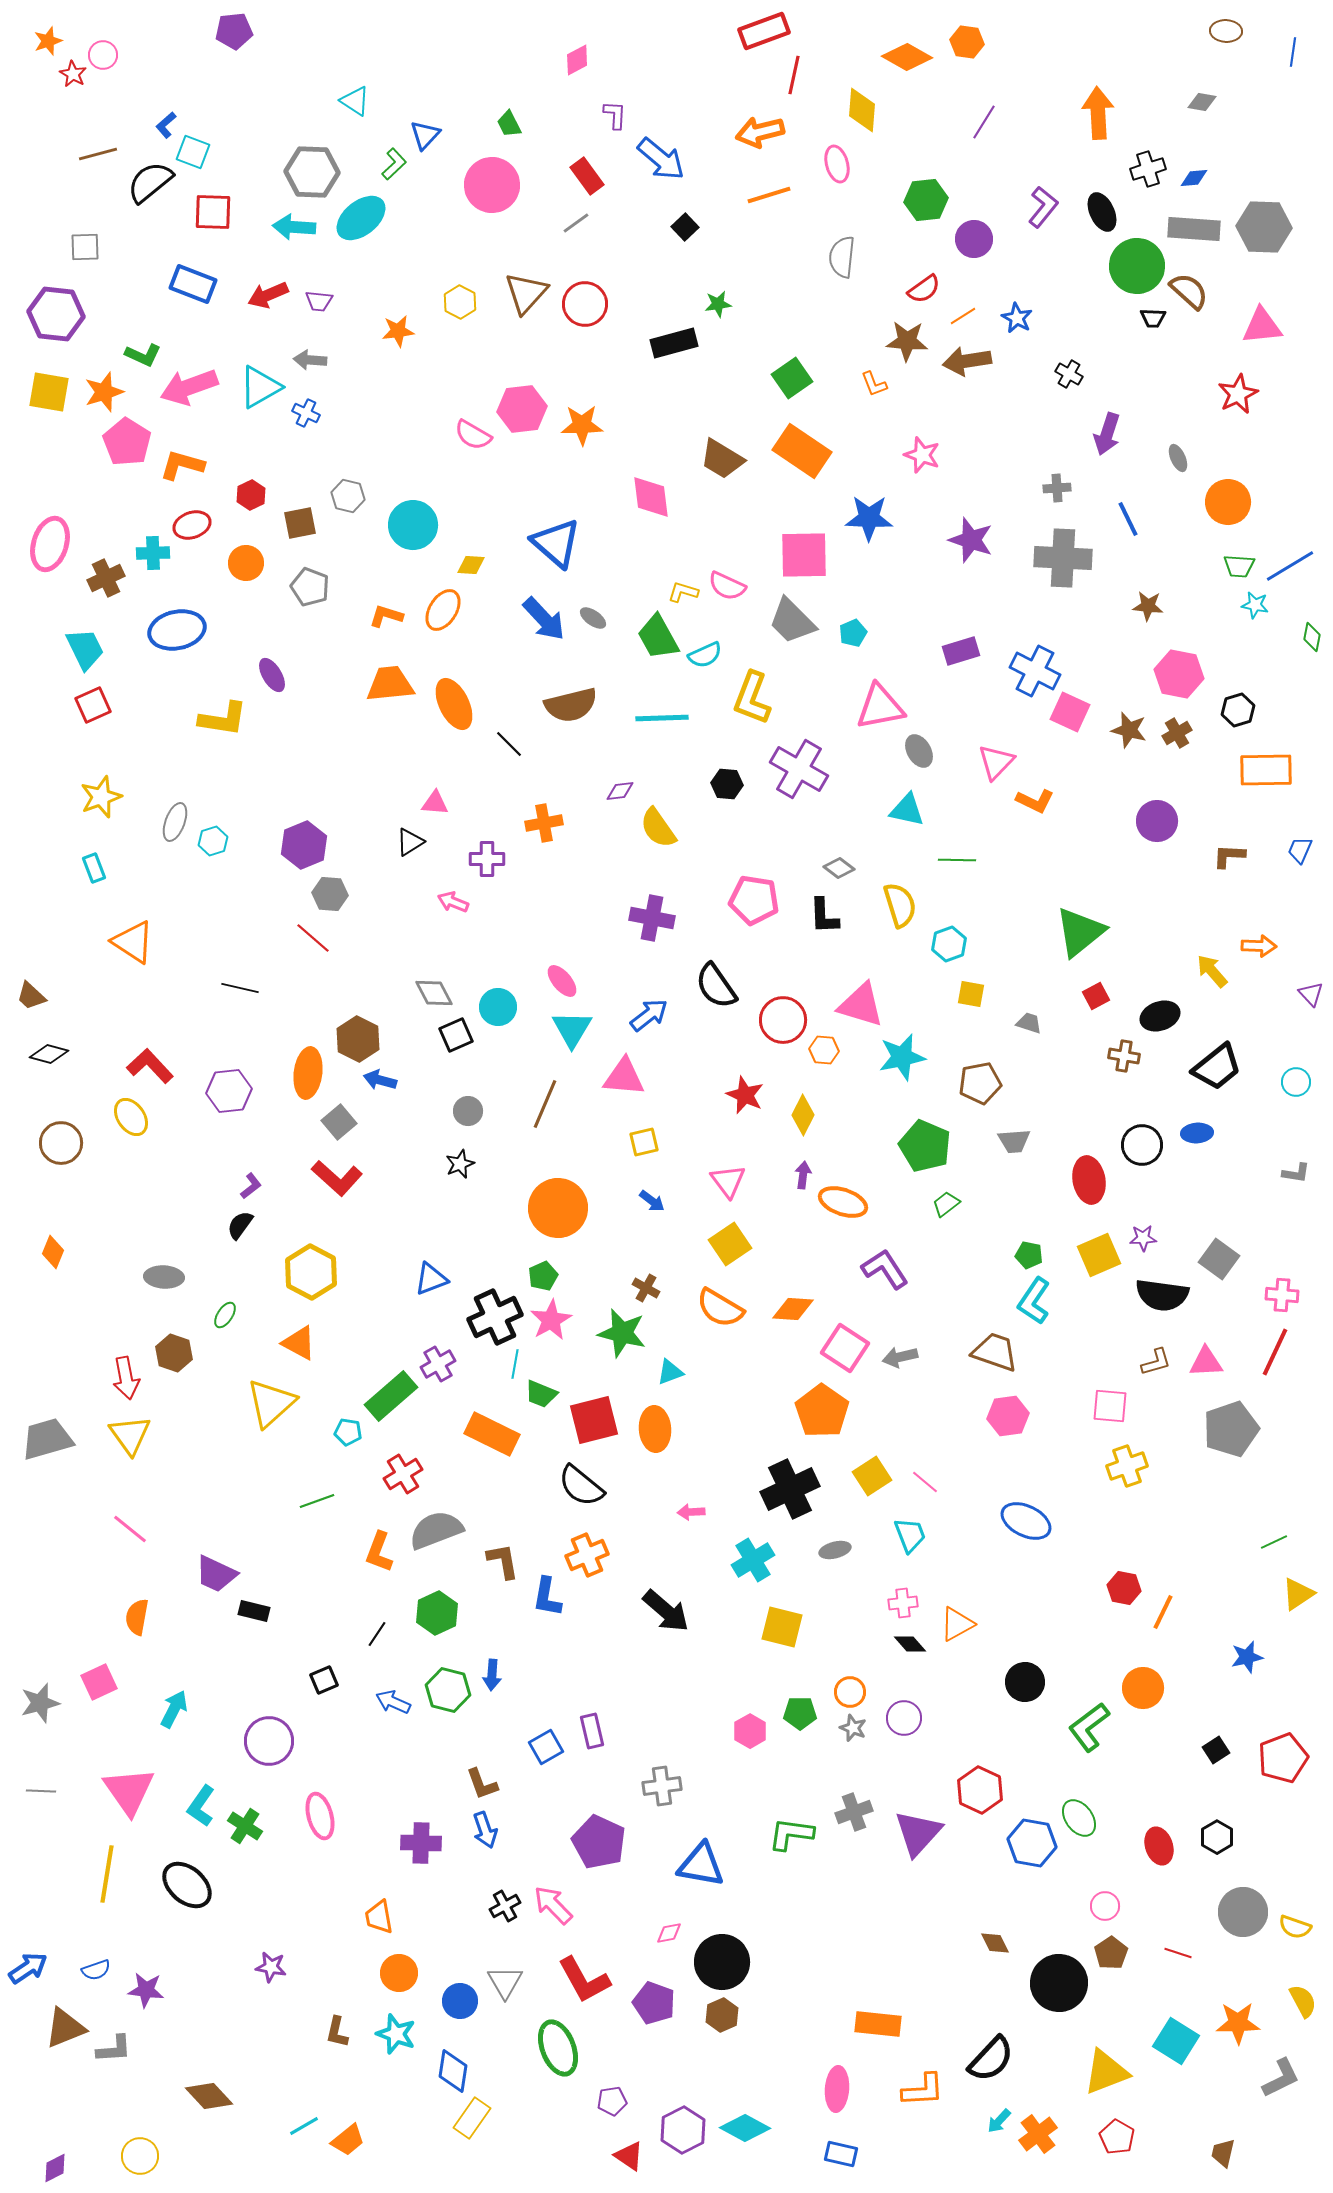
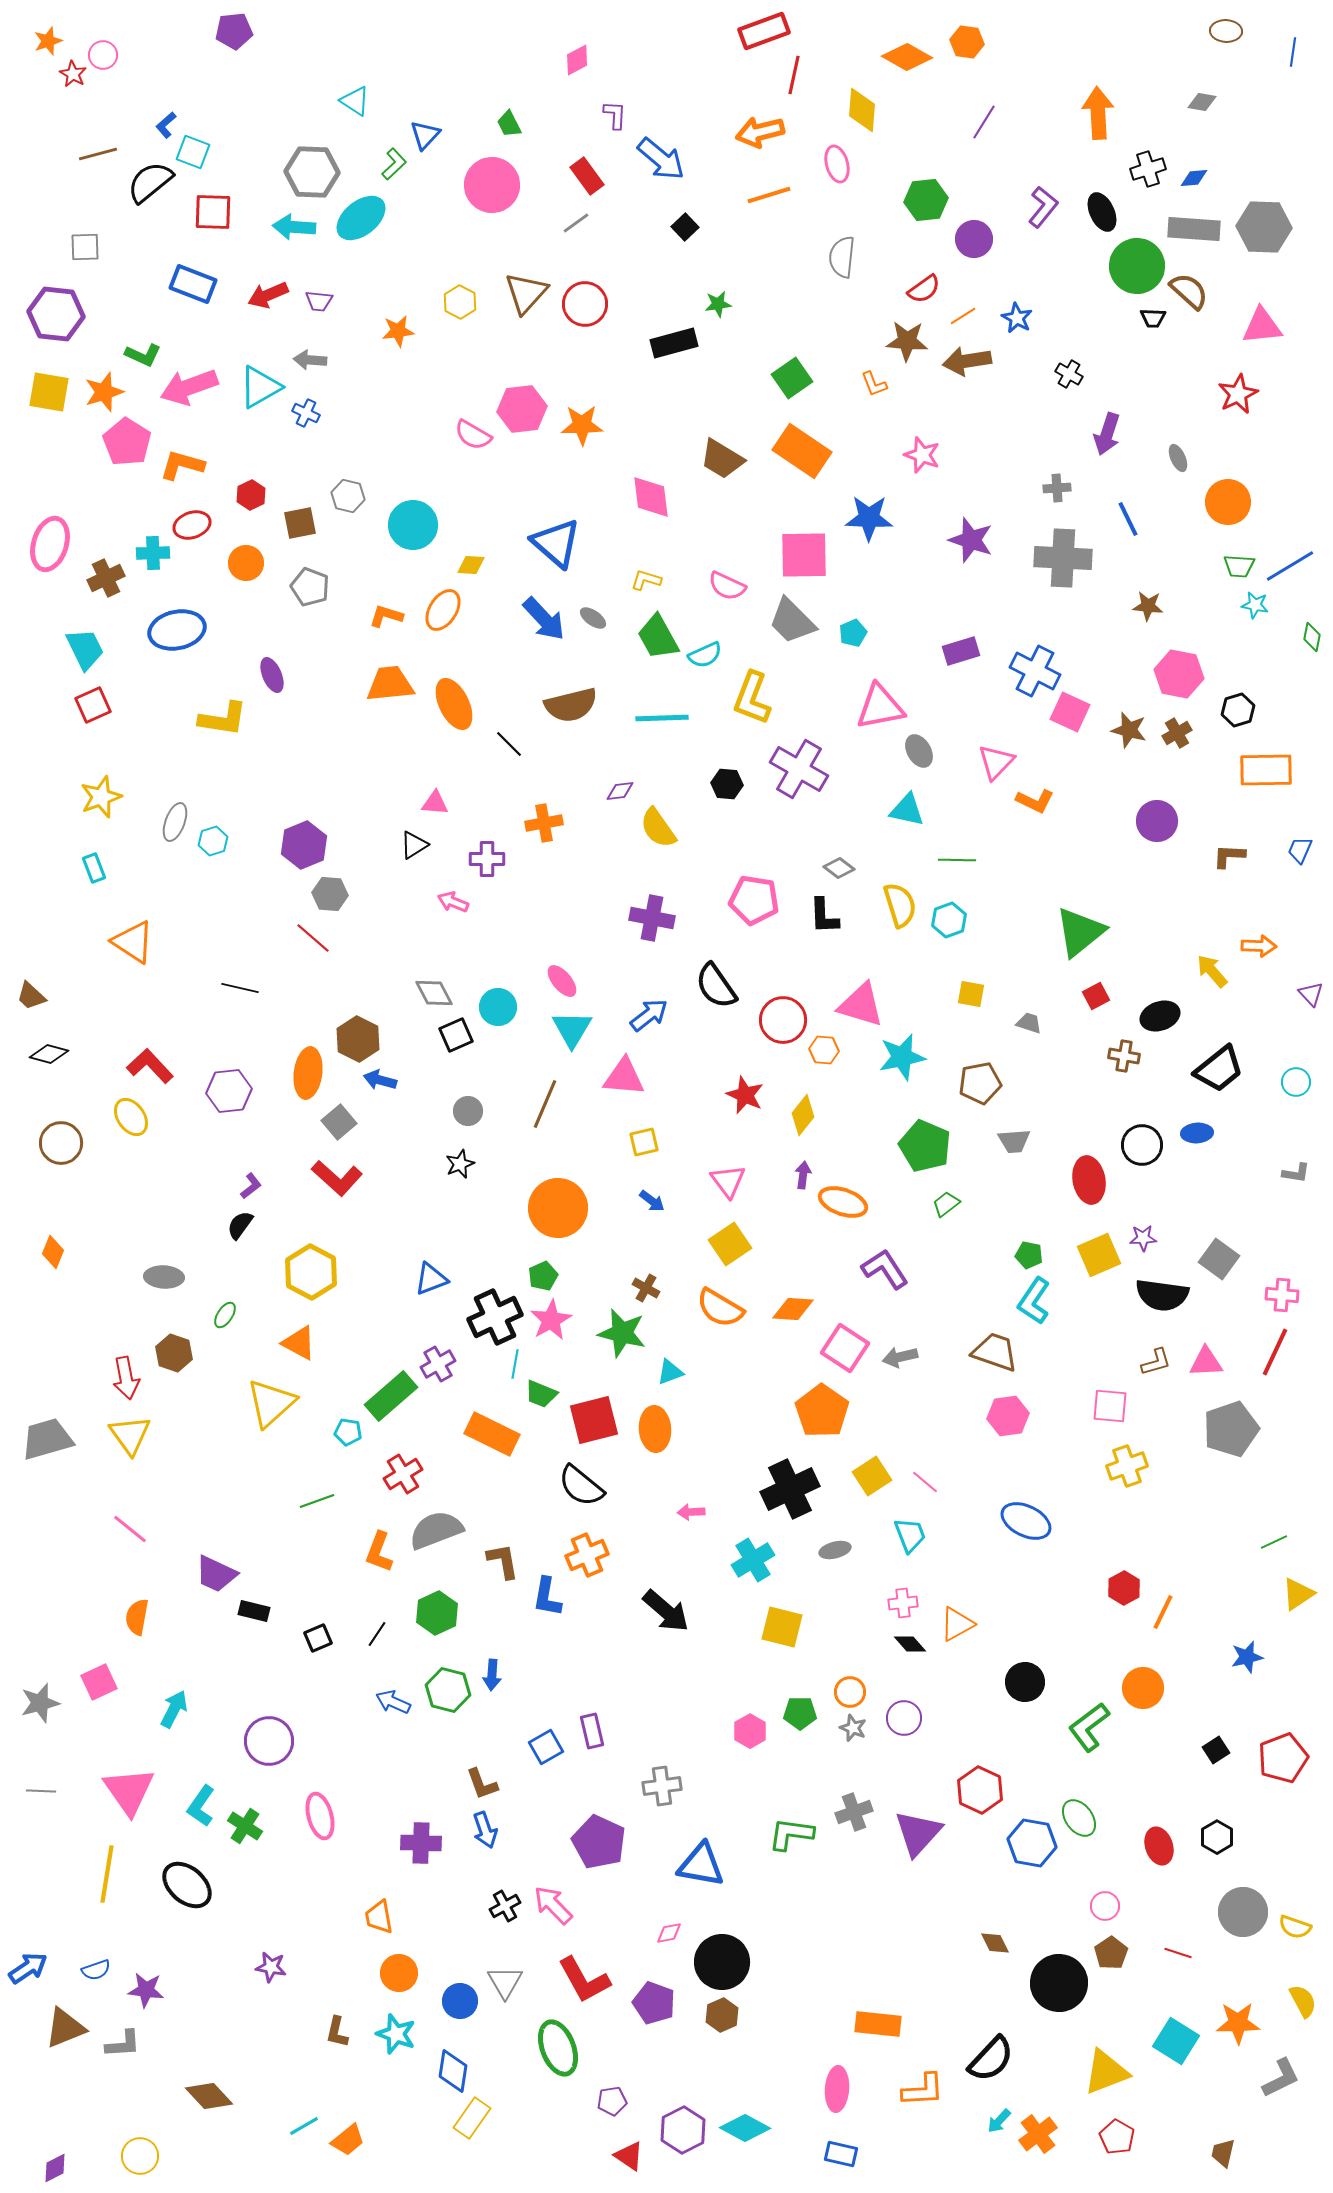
yellow L-shape at (683, 592): moved 37 px left, 12 px up
purple ellipse at (272, 675): rotated 8 degrees clockwise
black triangle at (410, 842): moved 4 px right, 3 px down
cyan hexagon at (949, 944): moved 24 px up
black trapezoid at (1217, 1067): moved 2 px right, 2 px down
yellow diamond at (803, 1115): rotated 12 degrees clockwise
red hexagon at (1124, 1588): rotated 20 degrees clockwise
black square at (324, 1680): moved 6 px left, 42 px up
gray L-shape at (114, 2049): moved 9 px right, 5 px up
